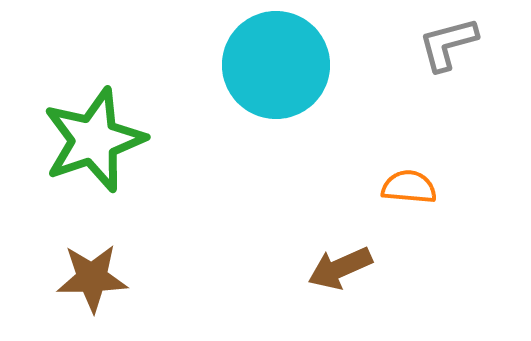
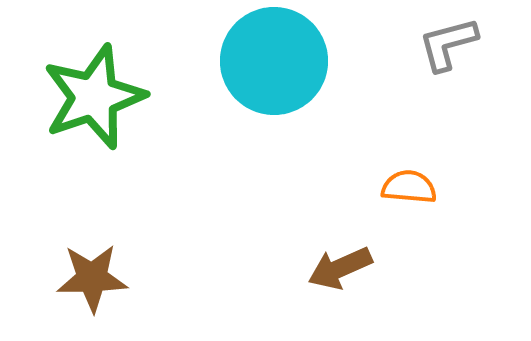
cyan circle: moved 2 px left, 4 px up
green star: moved 43 px up
